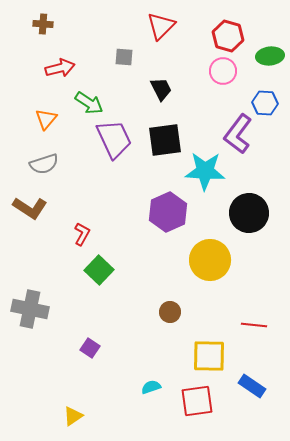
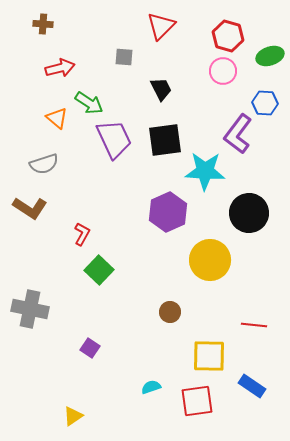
green ellipse: rotated 12 degrees counterclockwise
orange triangle: moved 11 px right, 1 px up; rotated 30 degrees counterclockwise
